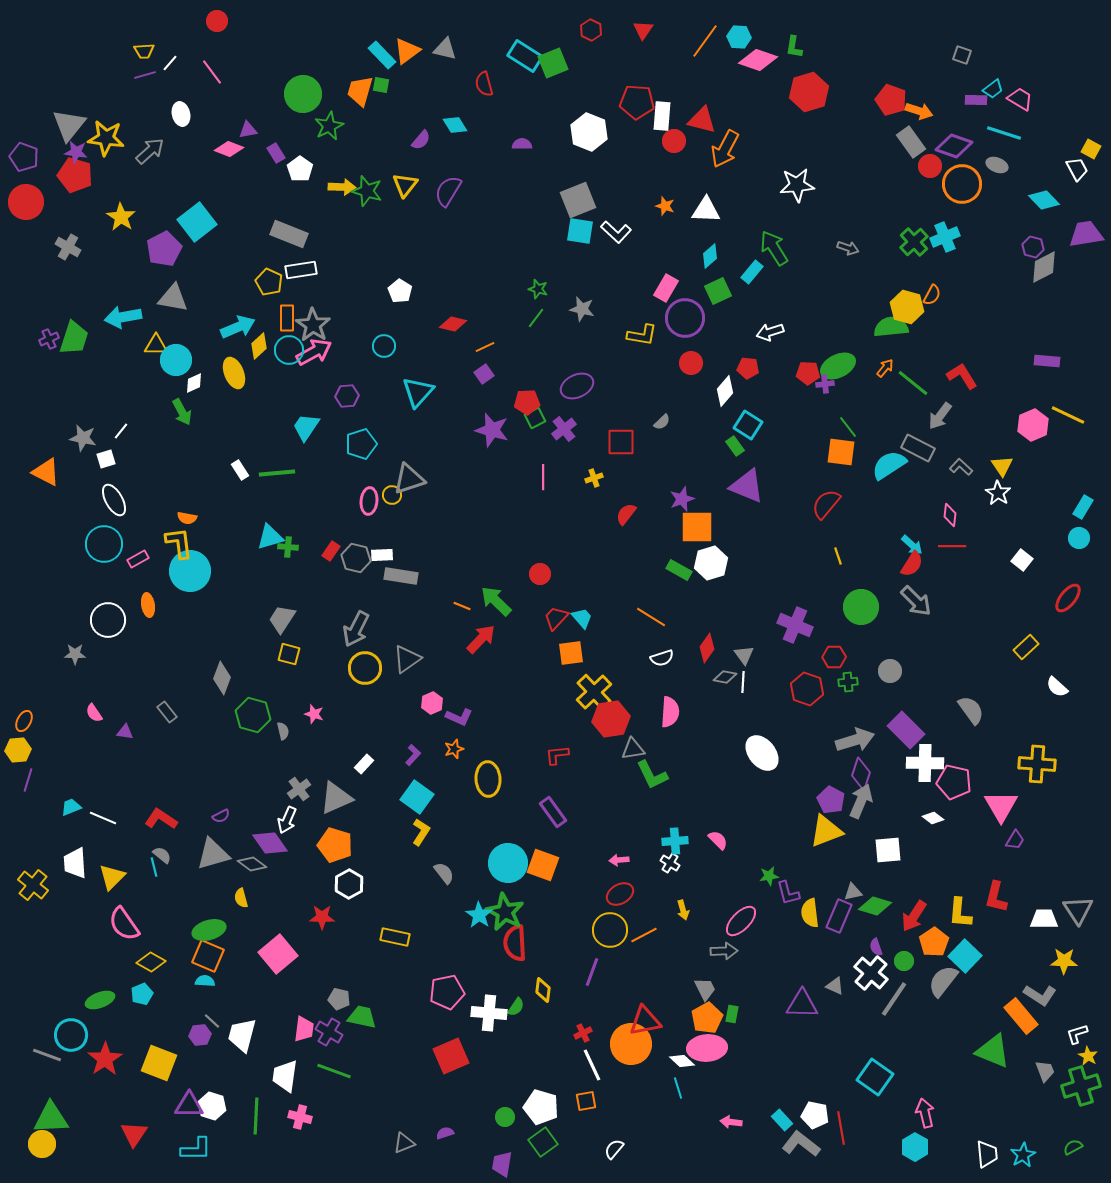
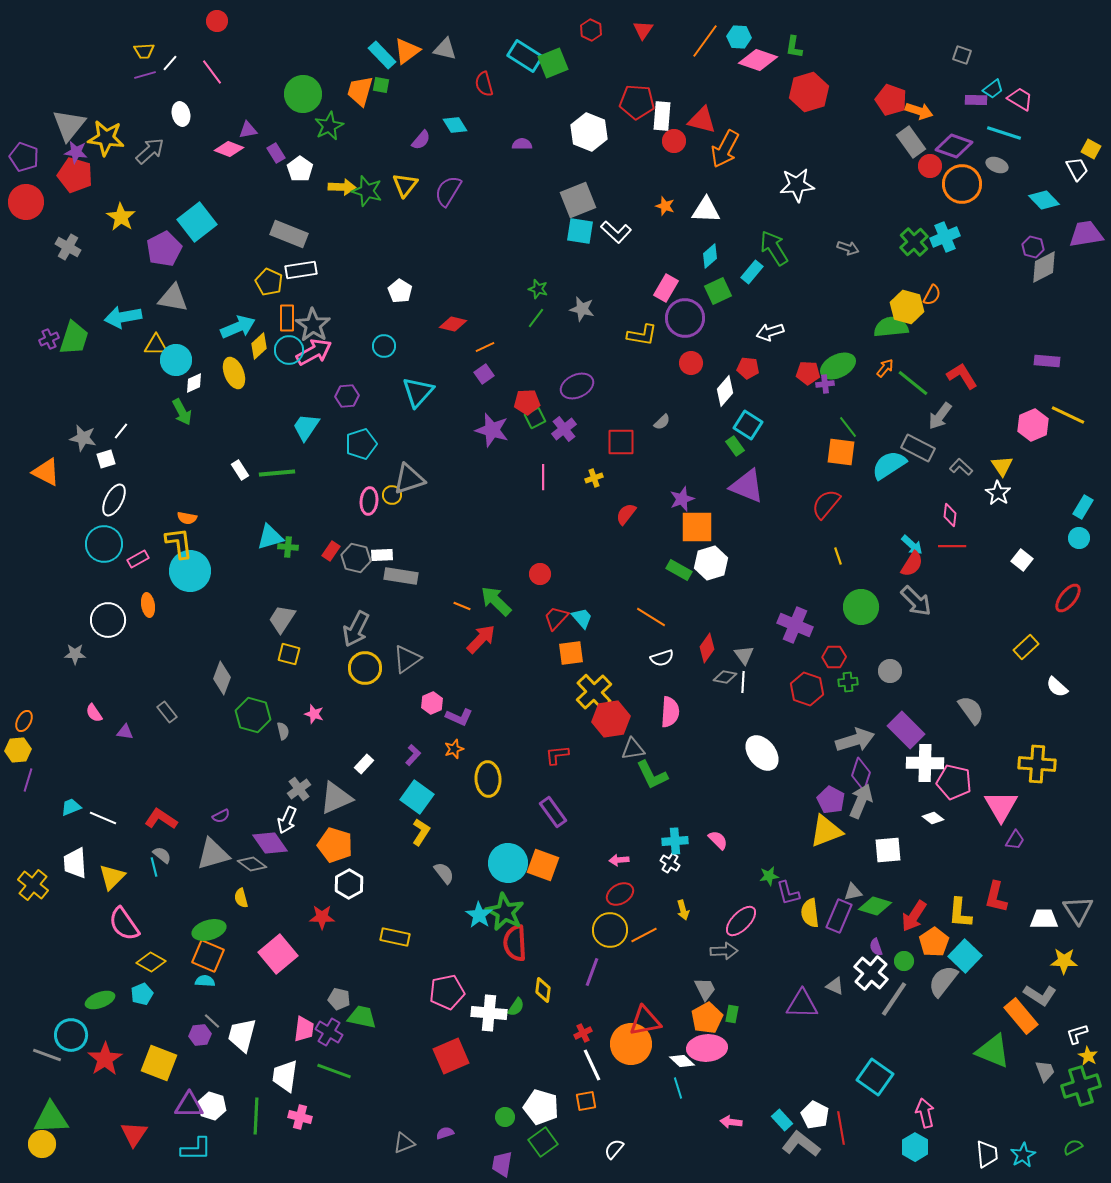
white ellipse at (114, 500): rotated 56 degrees clockwise
white pentagon at (815, 1115): rotated 16 degrees clockwise
